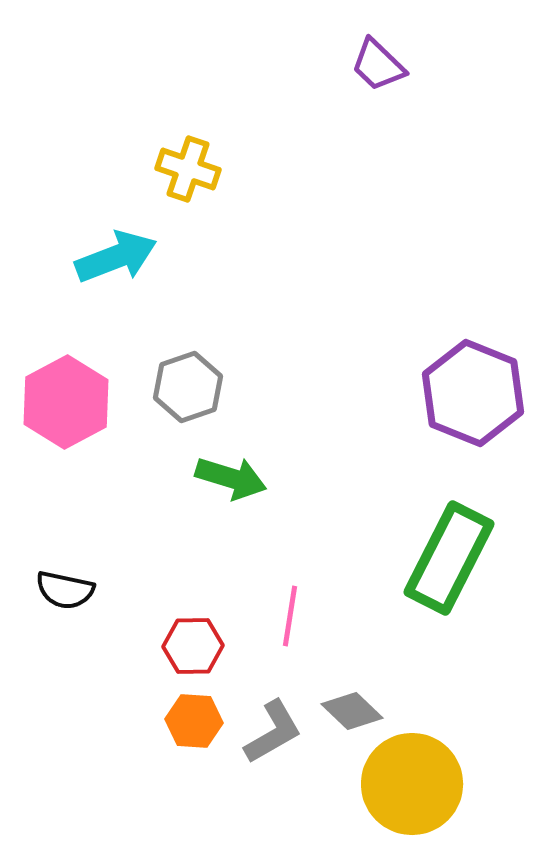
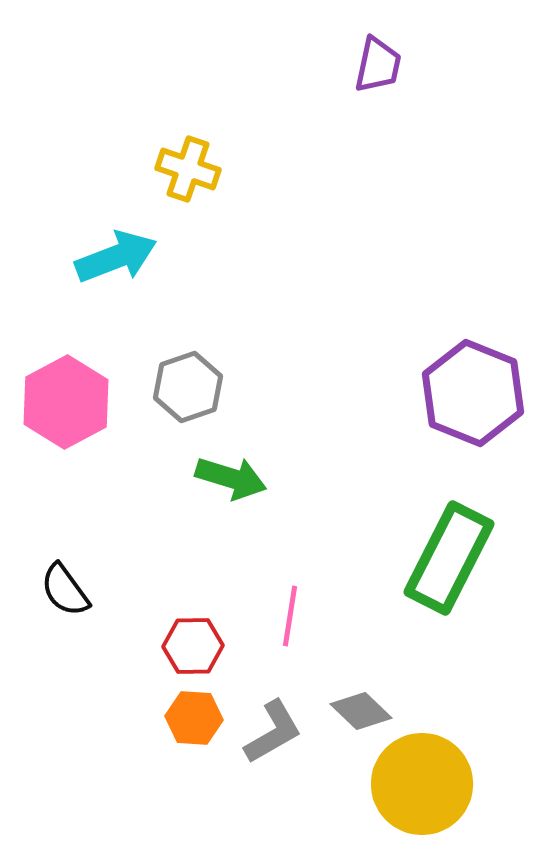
purple trapezoid: rotated 122 degrees counterclockwise
black semicircle: rotated 42 degrees clockwise
gray diamond: moved 9 px right
orange hexagon: moved 3 px up
yellow circle: moved 10 px right
